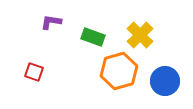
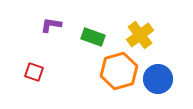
purple L-shape: moved 3 px down
yellow cross: rotated 8 degrees clockwise
blue circle: moved 7 px left, 2 px up
